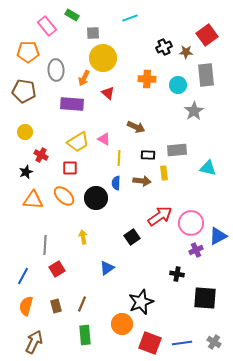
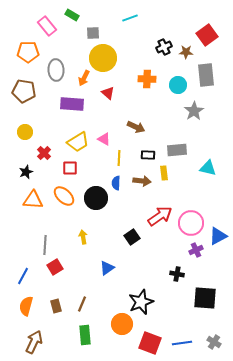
red cross at (41, 155): moved 3 px right, 2 px up; rotated 16 degrees clockwise
red square at (57, 269): moved 2 px left, 2 px up
